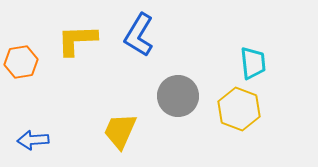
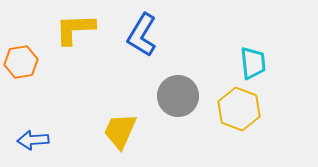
blue L-shape: moved 3 px right
yellow L-shape: moved 2 px left, 11 px up
